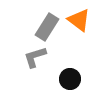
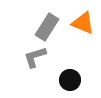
orange triangle: moved 4 px right, 3 px down; rotated 15 degrees counterclockwise
black circle: moved 1 px down
